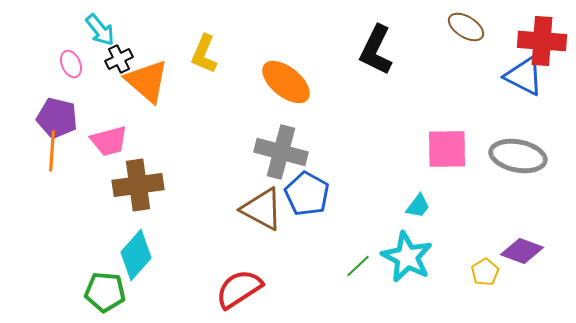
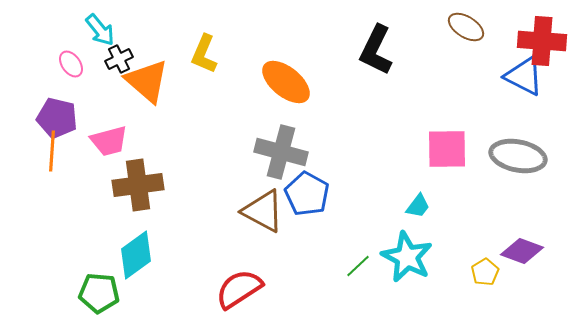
pink ellipse: rotated 12 degrees counterclockwise
brown triangle: moved 1 px right, 2 px down
cyan diamond: rotated 12 degrees clockwise
green pentagon: moved 6 px left, 1 px down
